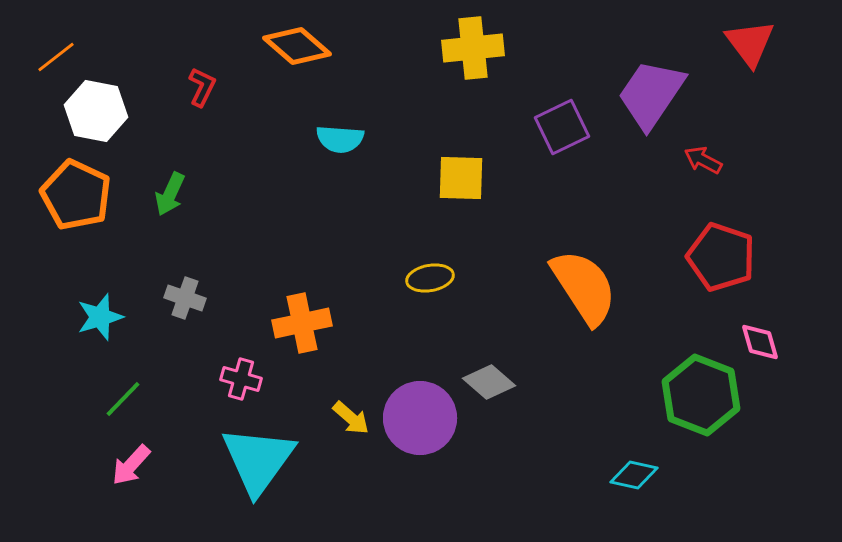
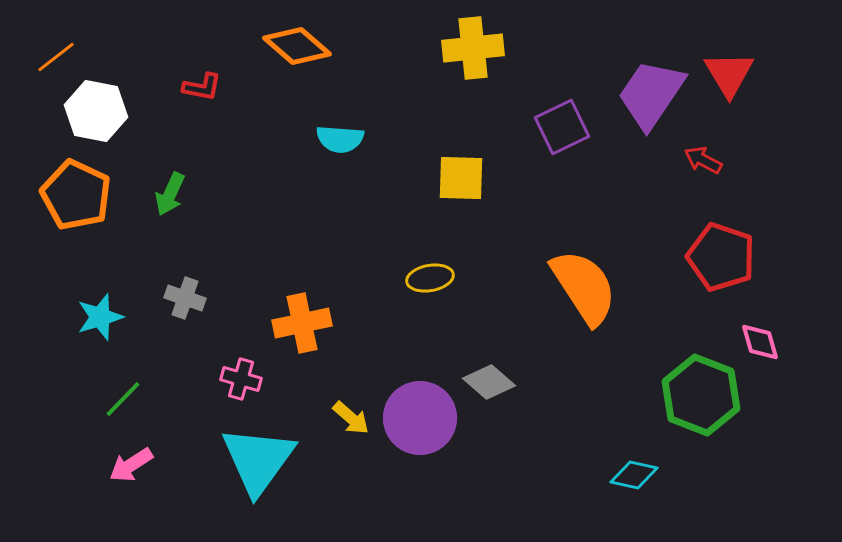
red triangle: moved 21 px left, 31 px down; rotated 6 degrees clockwise
red L-shape: rotated 75 degrees clockwise
pink arrow: rotated 15 degrees clockwise
